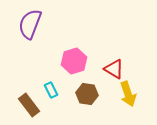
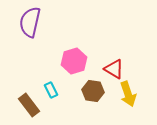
purple semicircle: moved 2 px up; rotated 8 degrees counterclockwise
brown hexagon: moved 6 px right, 3 px up
